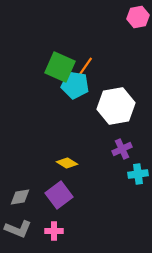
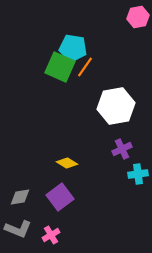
cyan pentagon: moved 2 px left, 37 px up
purple square: moved 1 px right, 2 px down
pink cross: moved 3 px left, 4 px down; rotated 30 degrees counterclockwise
